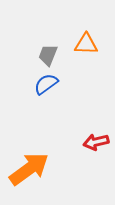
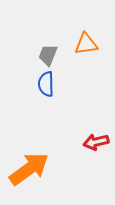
orange triangle: rotated 10 degrees counterclockwise
blue semicircle: rotated 55 degrees counterclockwise
